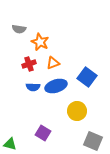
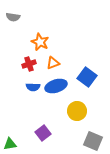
gray semicircle: moved 6 px left, 12 px up
purple square: rotated 21 degrees clockwise
green triangle: rotated 24 degrees counterclockwise
